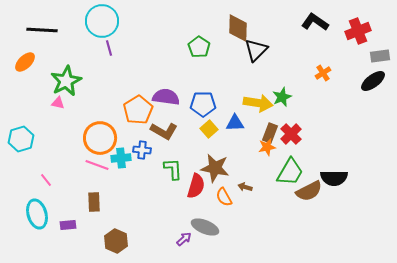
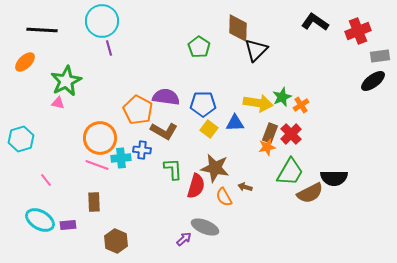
orange cross at (323, 73): moved 22 px left, 32 px down
orange pentagon at (138, 110): rotated 12 degrees counterclockwise
yellow square at (209, 129): rotated 12 degrees counterclockwise
brown semicircle at (309, 191): moved 1 px right, 2 px down
cyan ellipse at (37, 214): moved 3 px right, 6 px down; rotated 44 degrees counterclockwise
